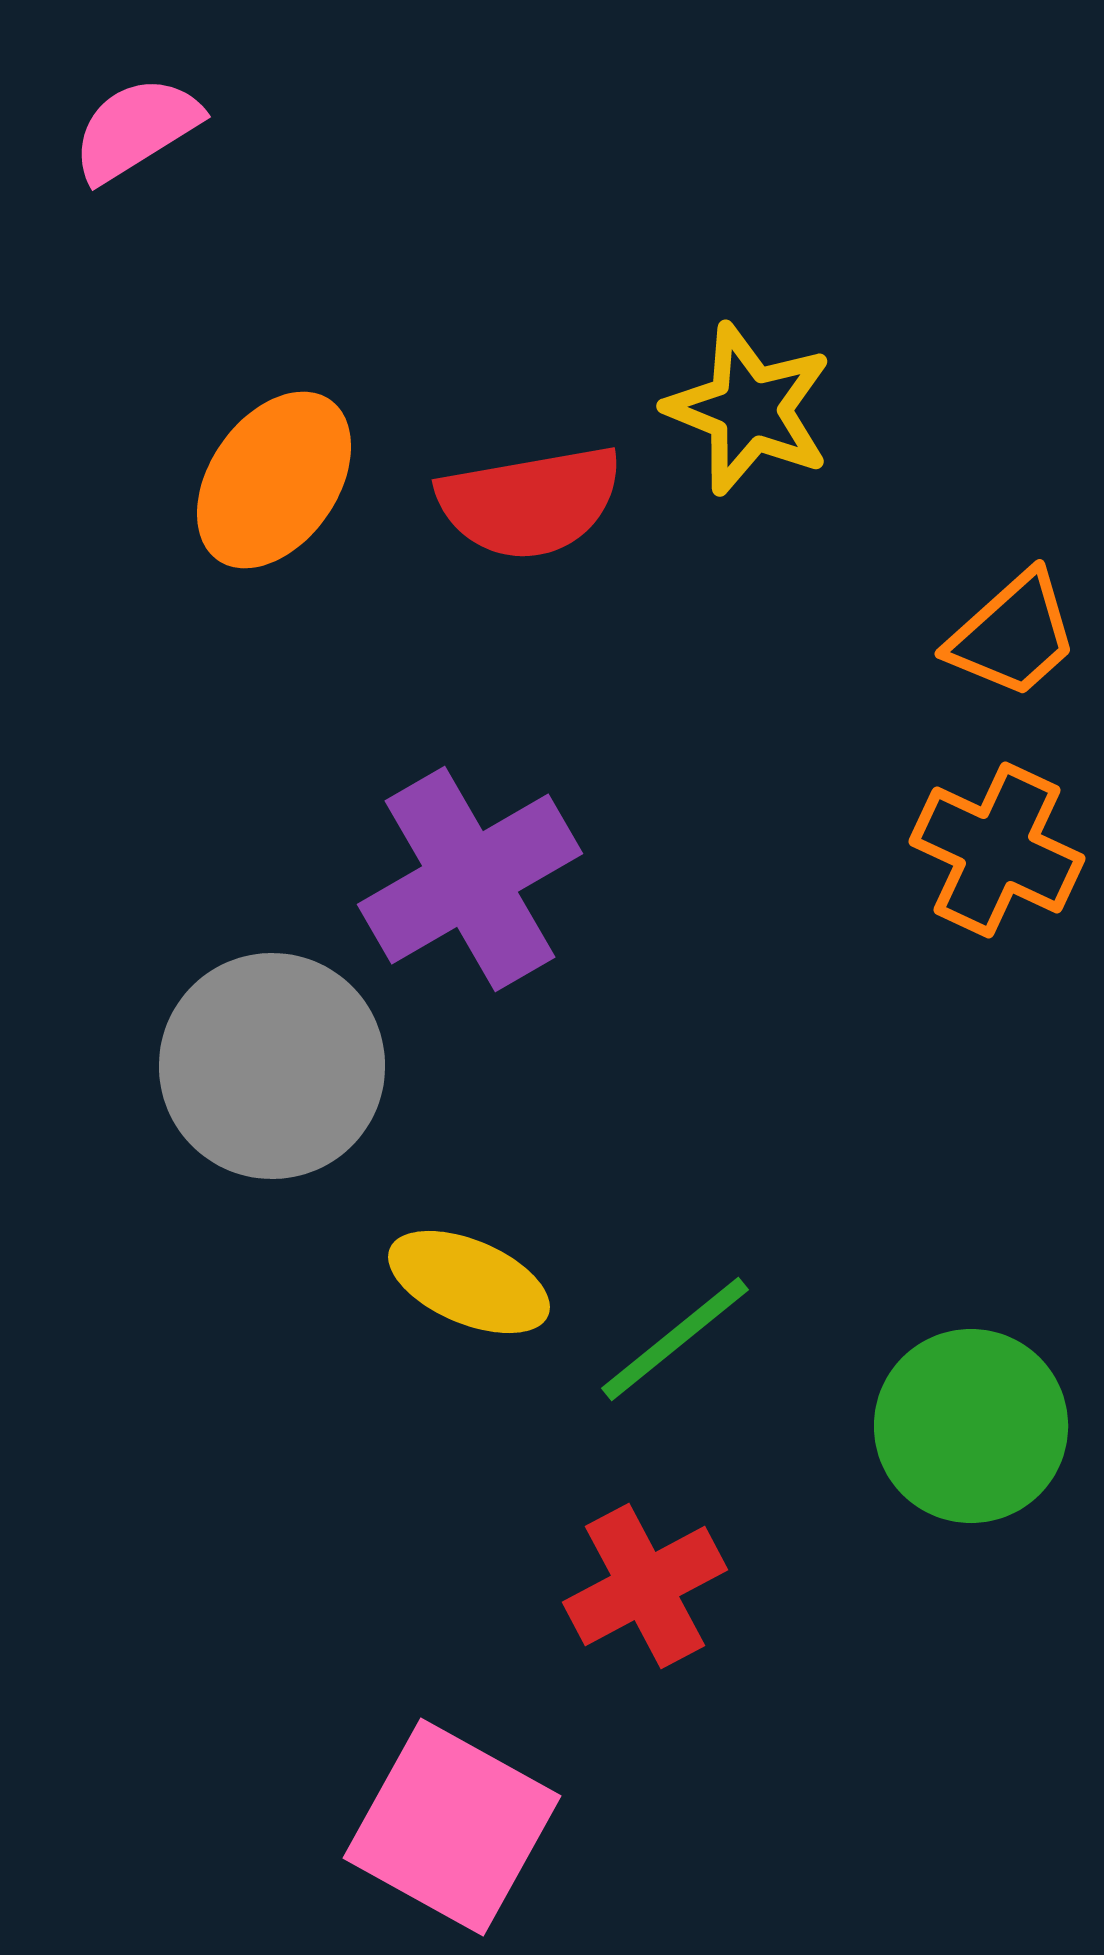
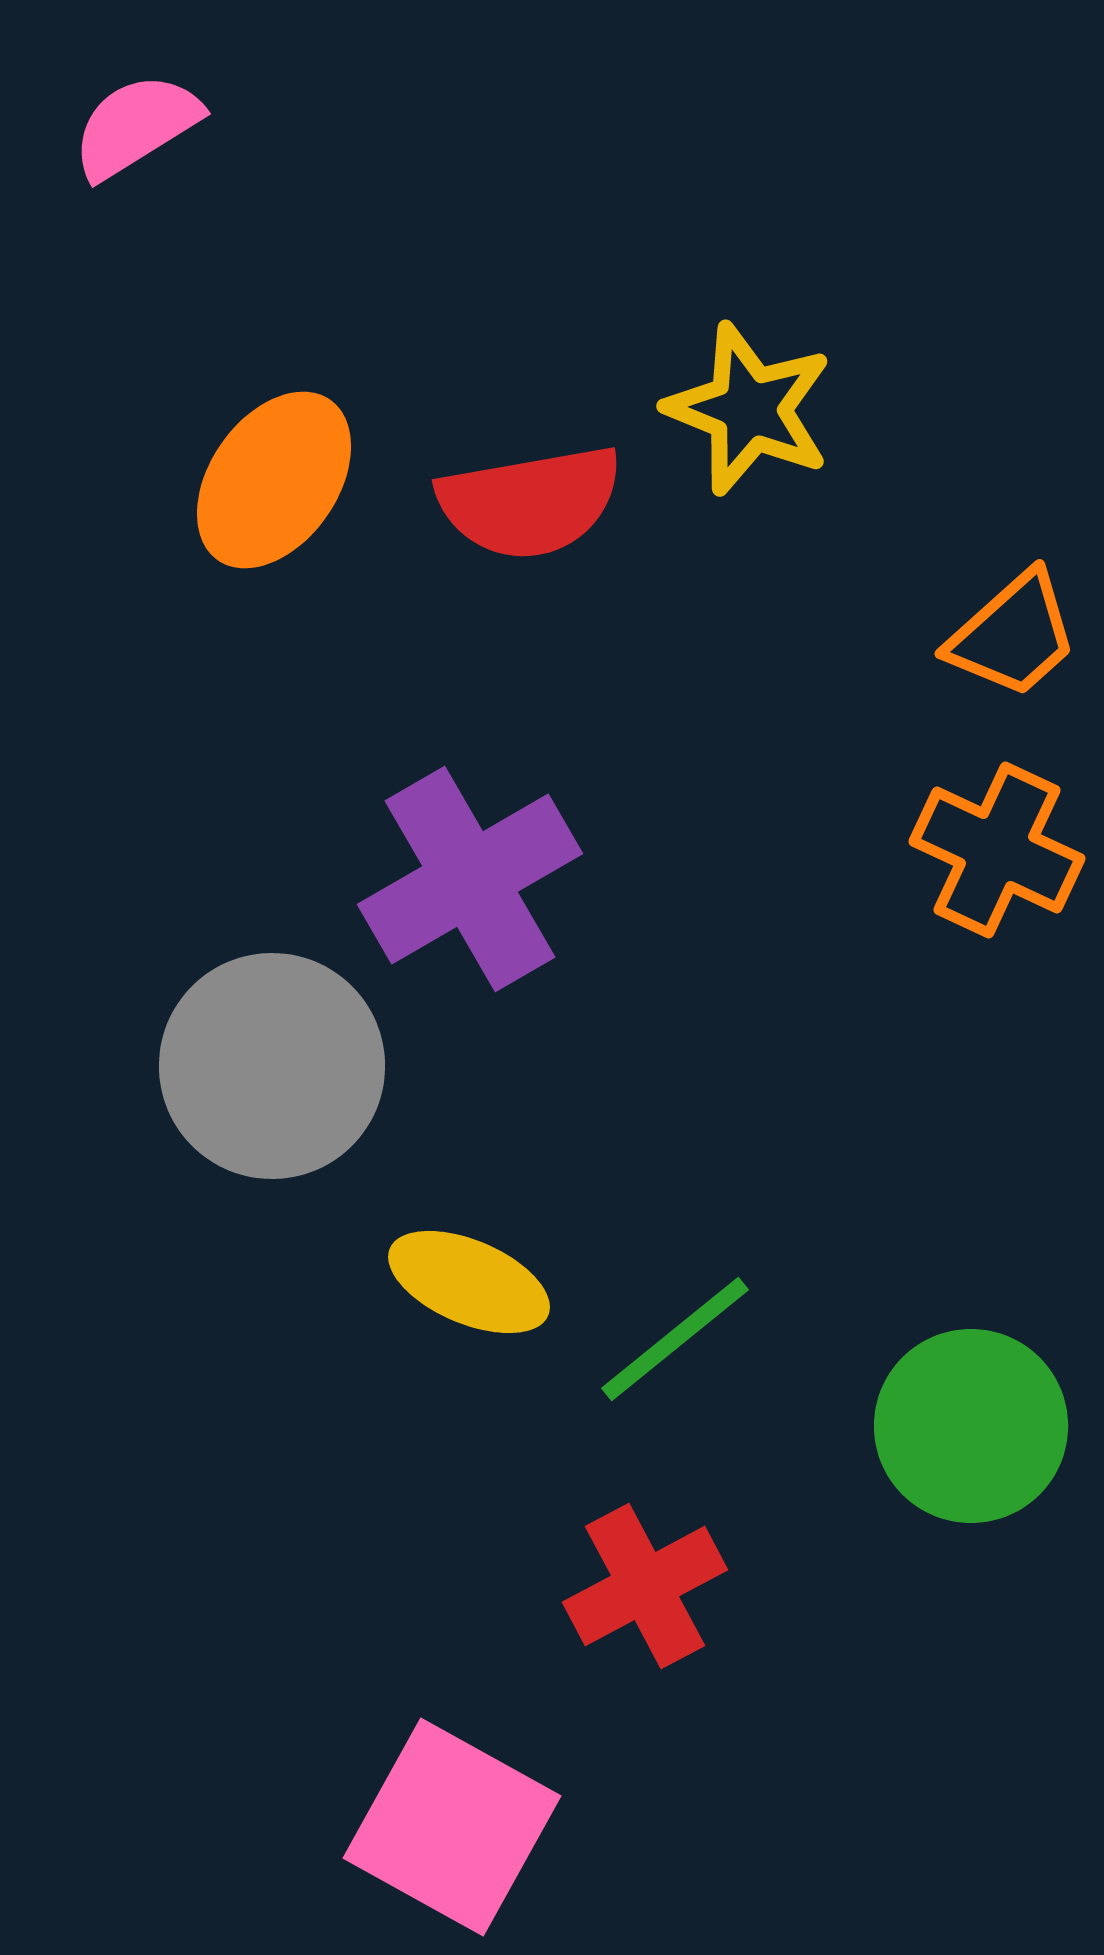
pink semicircle: moved 3 px up
